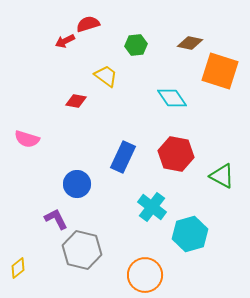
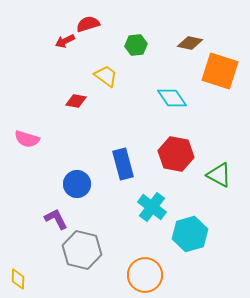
blue rectangle: moved 7 px down; rotated 40 degrees counterclockwise
green triangle: moved 3 px left, 1 px up
yellow diamond: moved 11 px down; rotated 50 degrees counterclockwise
